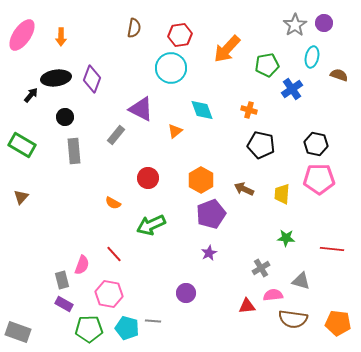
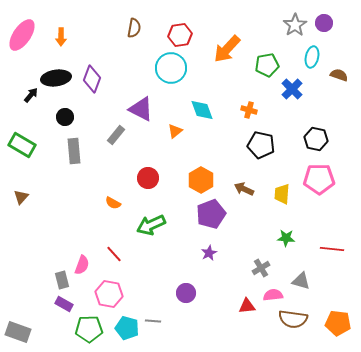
blue cross at (292, 89): rotated 10 degrees counterclockwise
black hexagon at (316, 144): moved 5 px up
